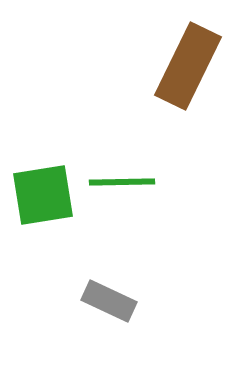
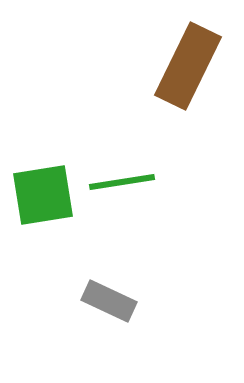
green line: rotated 8 degrees counterclockwise
